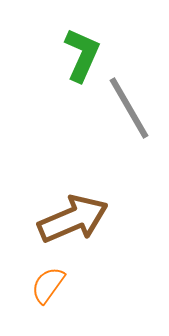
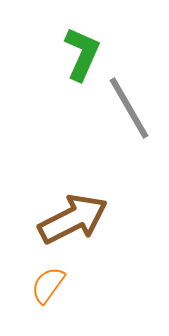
green L-shape: moved 1 px up
brown arrow: rotated 4 degrees counterclockwise
